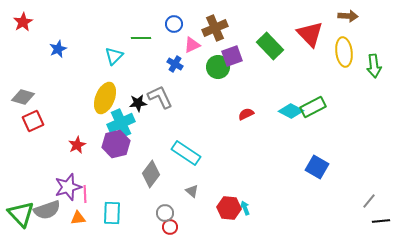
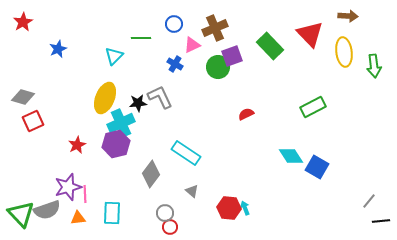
cyan diamond at (291, 111): moved 45 px down; rotated 30 degrees clockwise
